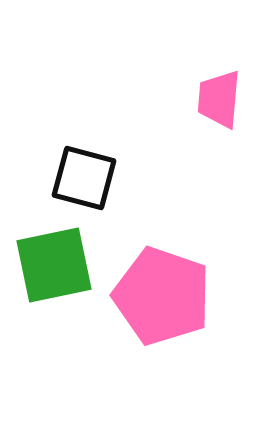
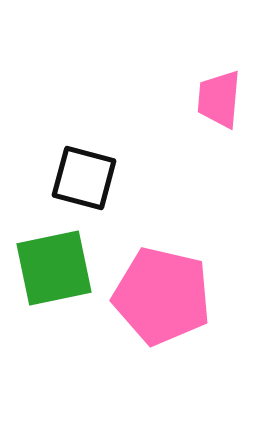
green square: moved 3 px down
pink pentagon: rotated 6 degrees counterclockwise
